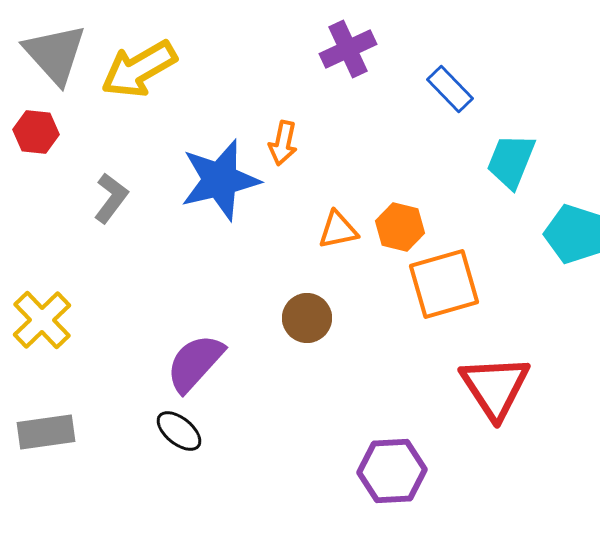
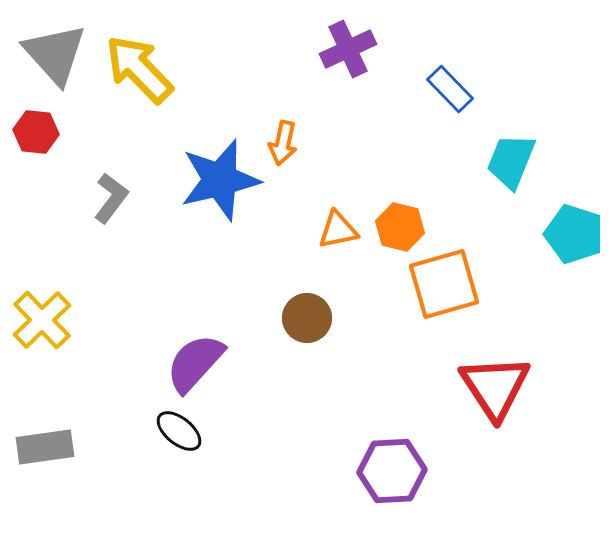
yellow arrow: rotated 76 degrees clockwise
gray rectangle: moved 1 px left, 15 px down
